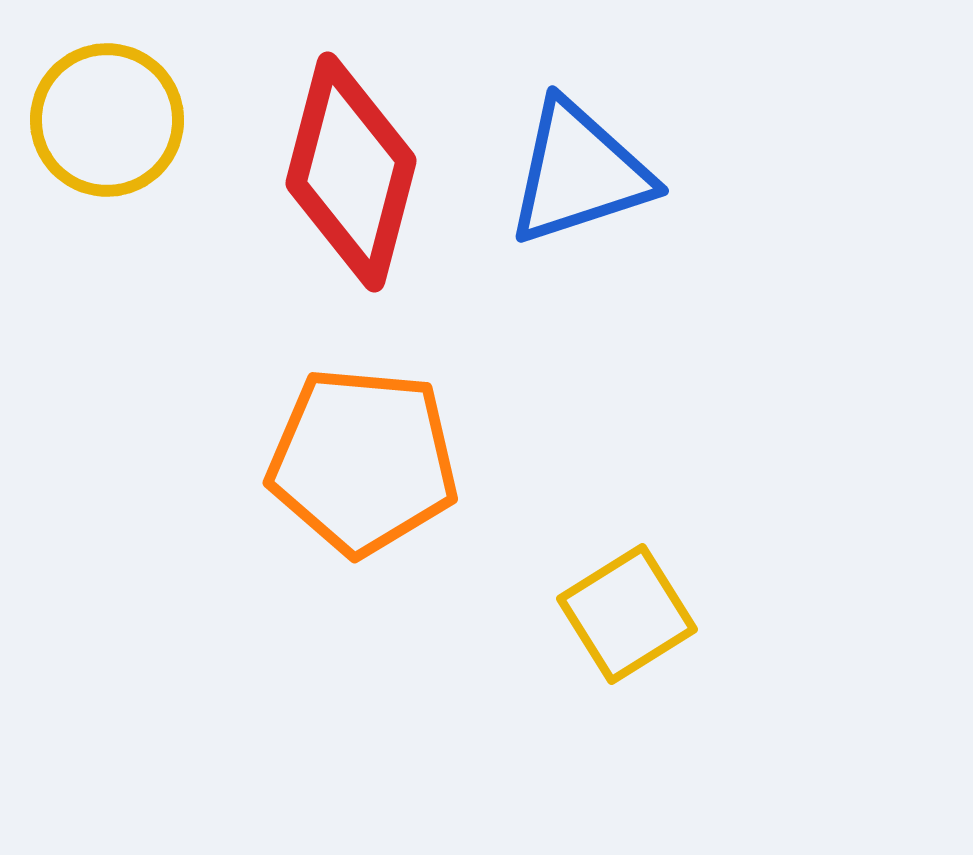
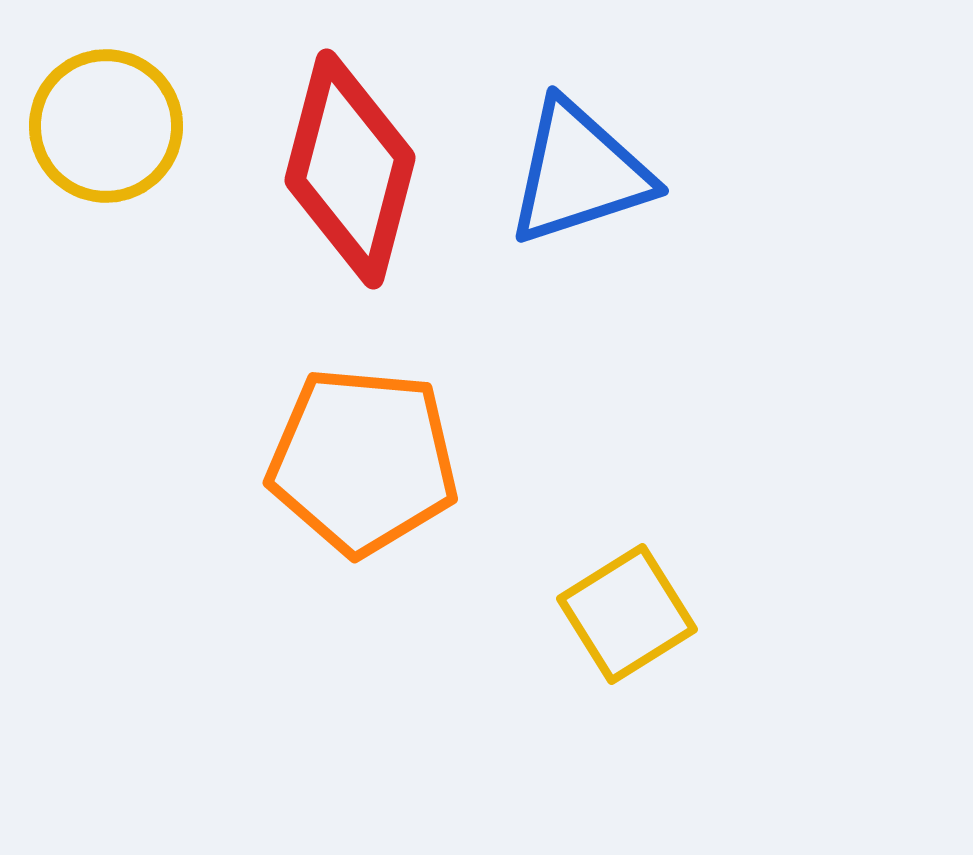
yellow circle: moved 1 px left, 6 px down
red diamond: moved 1 px left, 3 px up
